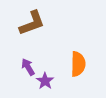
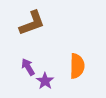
orange semicircle: moved 1 px left, 2 px down
